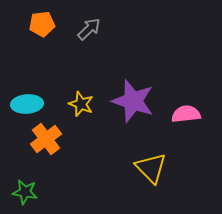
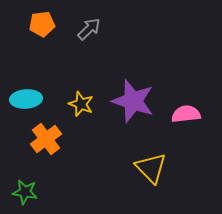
cyan ellipse: moved 1 px left, 5 px up
